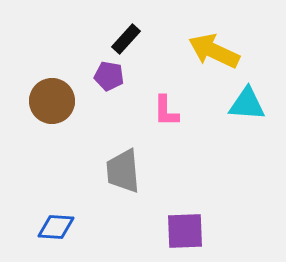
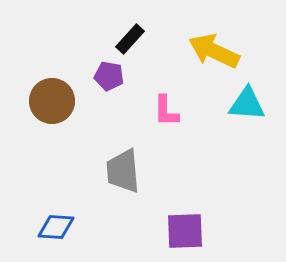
black rectangle: moved 4 px right
